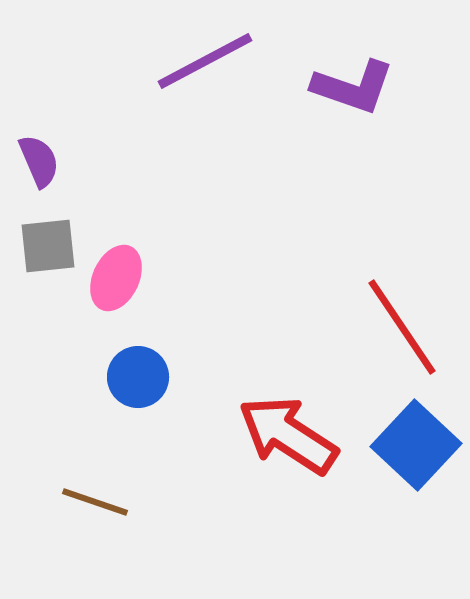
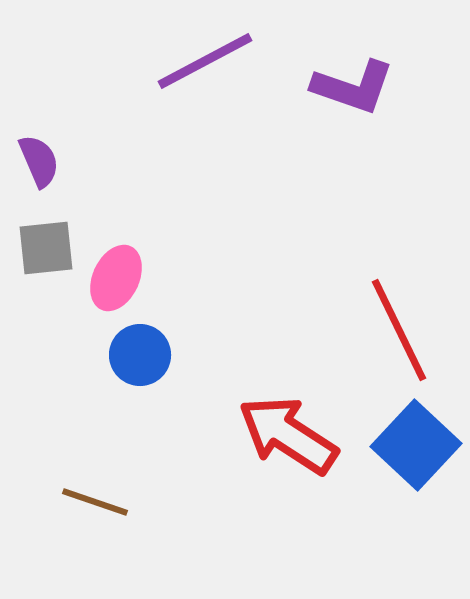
gray square: moved 2 px left, 2 px down
red line: moved 3 px left, 3 px down; rotated 8 degrees clockwise
blue circle: moved 2 px right, 22 px up
